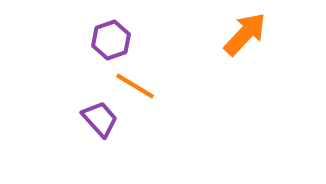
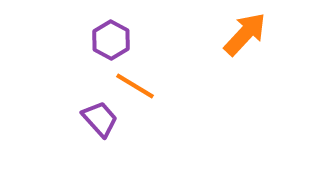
purple hexagon: rotated 12 degrees counterclockwise
